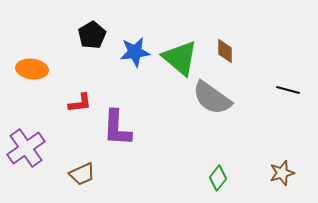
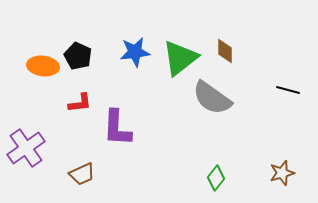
black pentagon: moved 14 px left, 21 px down; rotated 16 degrees counterclockwise
green triangle: rotated 42 degrees clockwise
orange ellipse: moved 11 px right, 3 px up
green diamond: moved 2 px left
